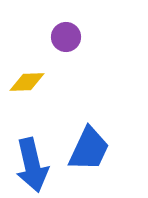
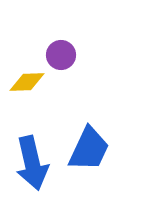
purple circle: moved 5 px left, 18 px down
blue arrow: moved 2 px up
